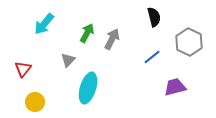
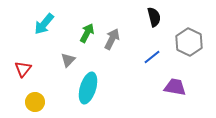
purple trapezoid: rotated 25 degrees clockwise
